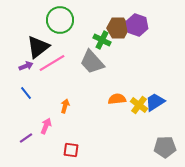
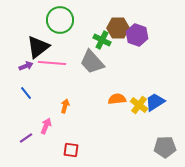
purple hexagon: moved 10 px down
pink line: rotated 36 degrees clockwise
